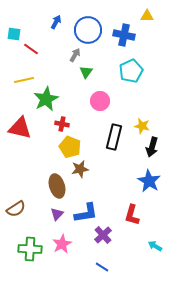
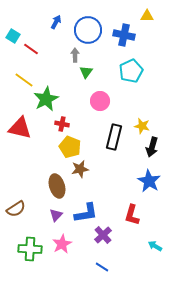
cyan square: moved 1 px left, 2 px down; rotated 24 degrees clockwise
gray arrow: rotated 32 degrees counterclockwise
yellow line: rotated 48 degrees clockwise
purple triangle: moved 1 px left, 1 px down
